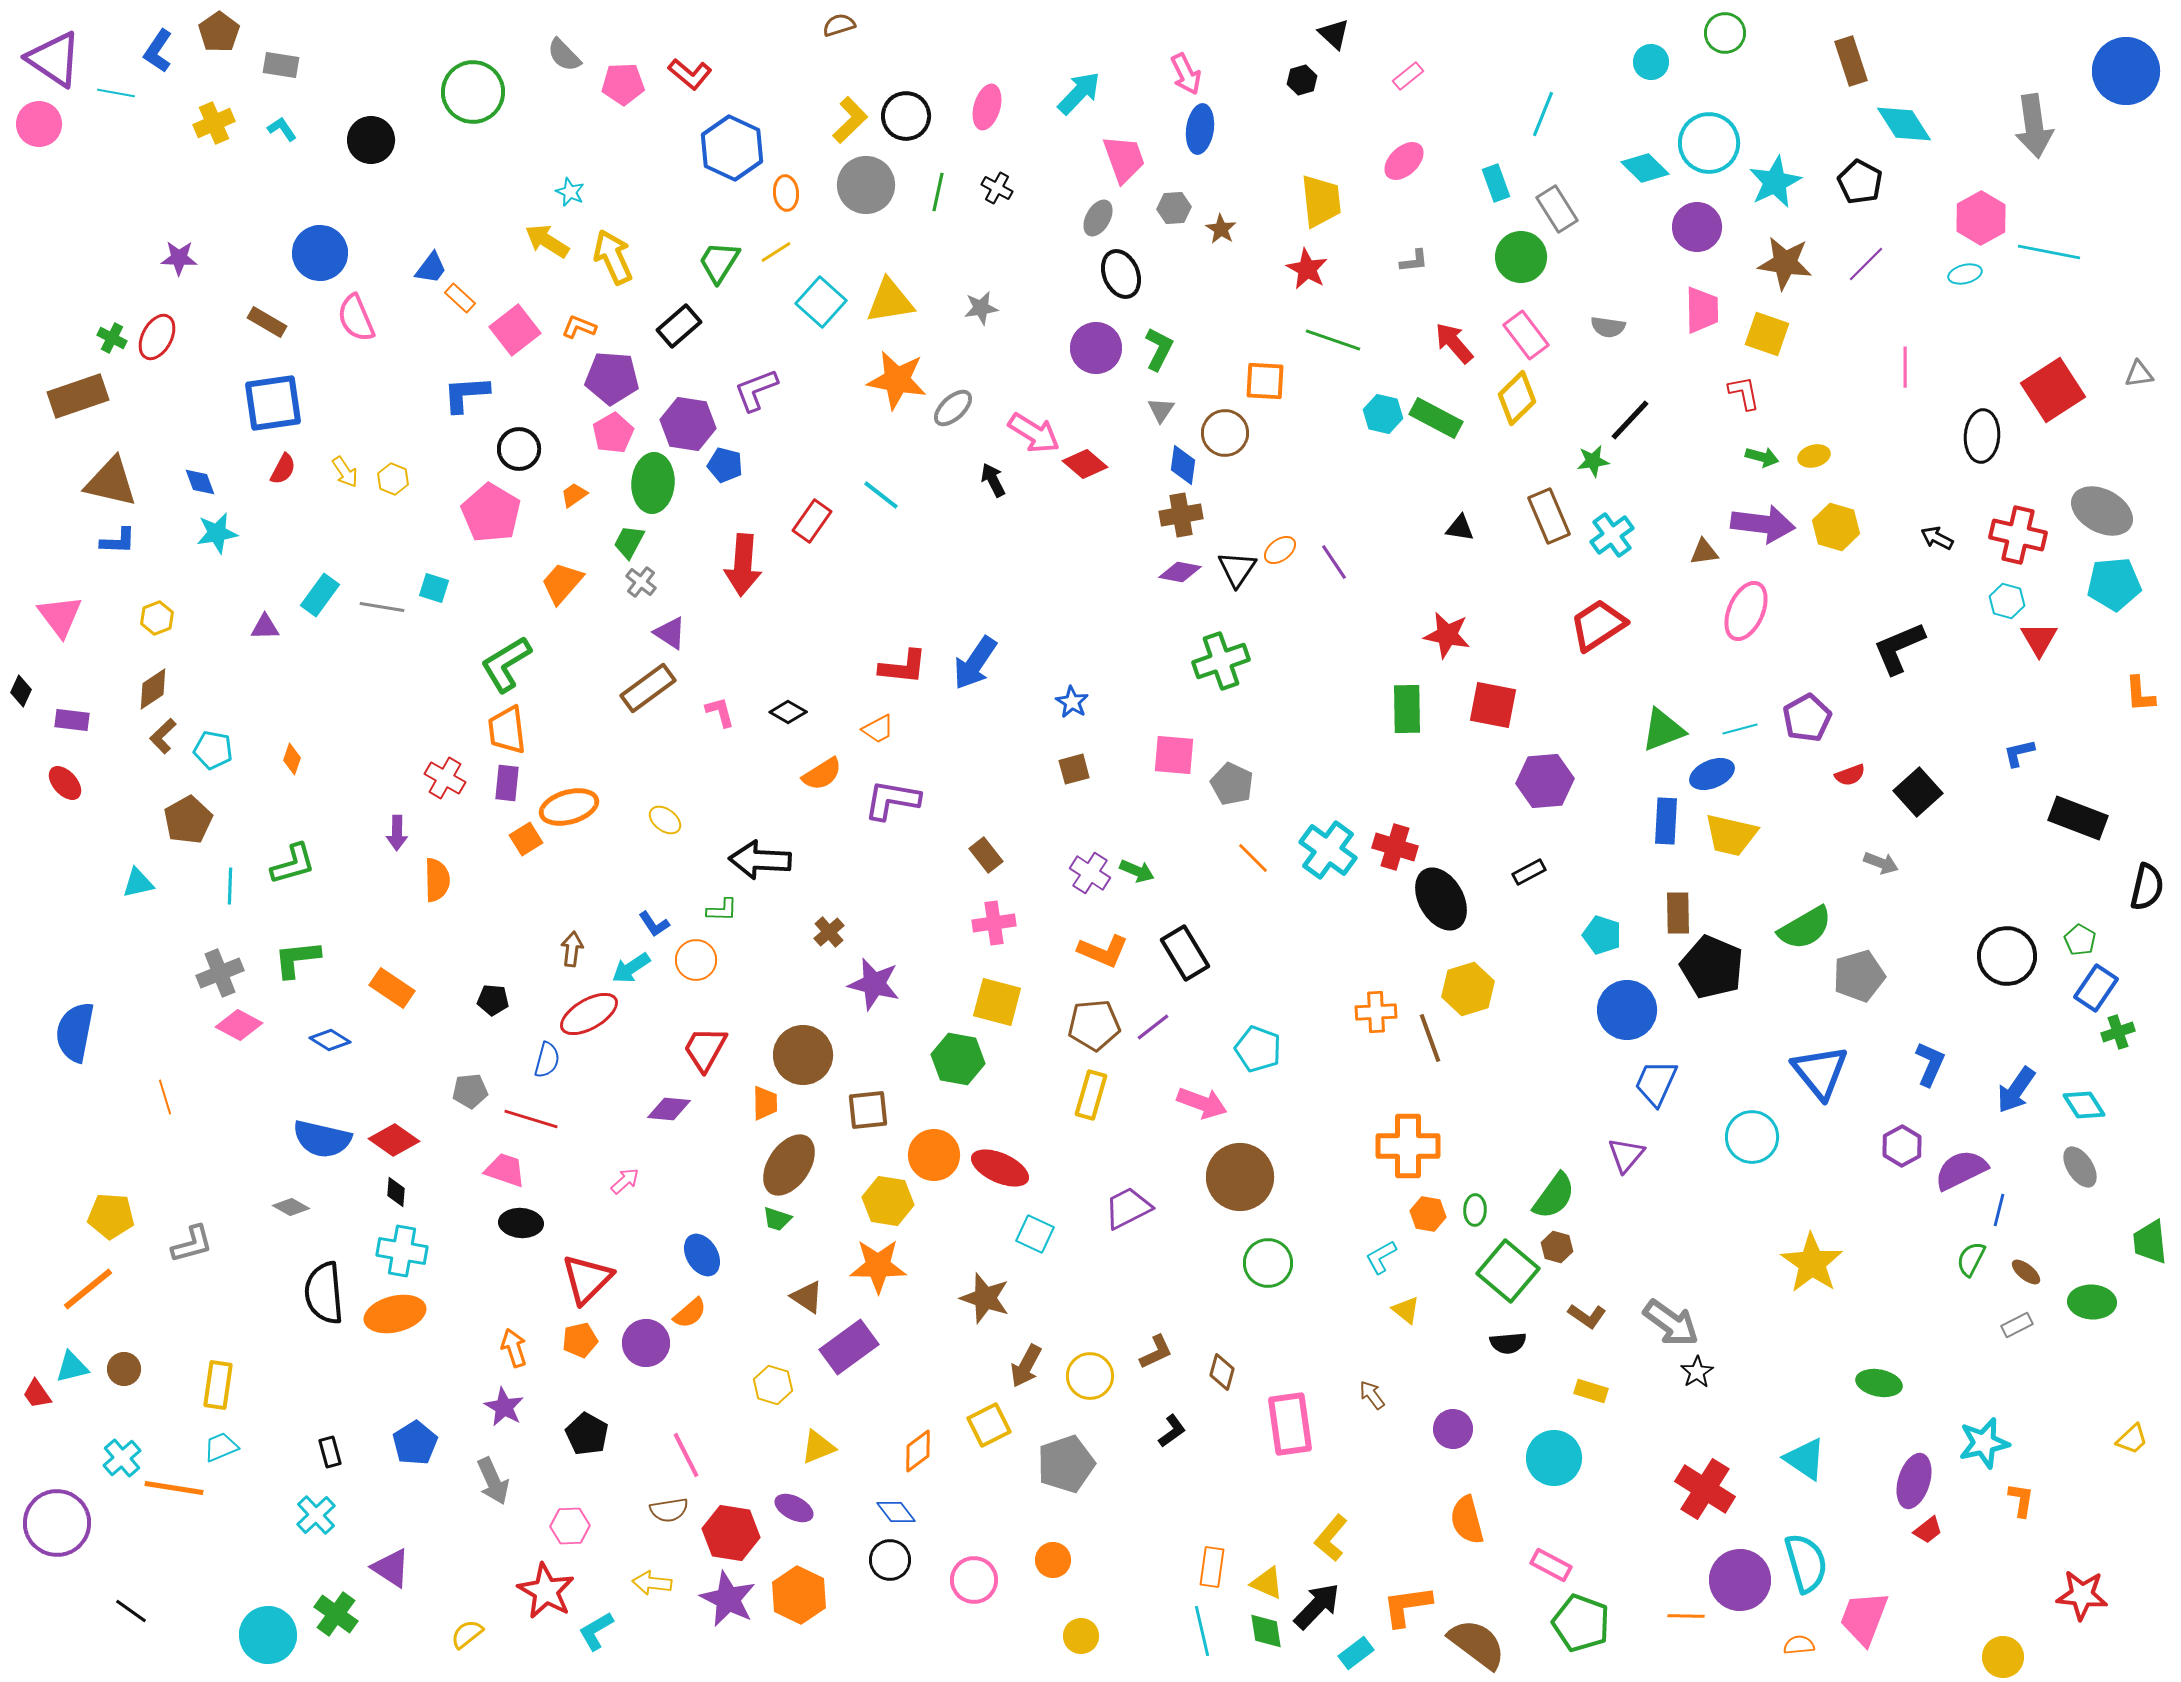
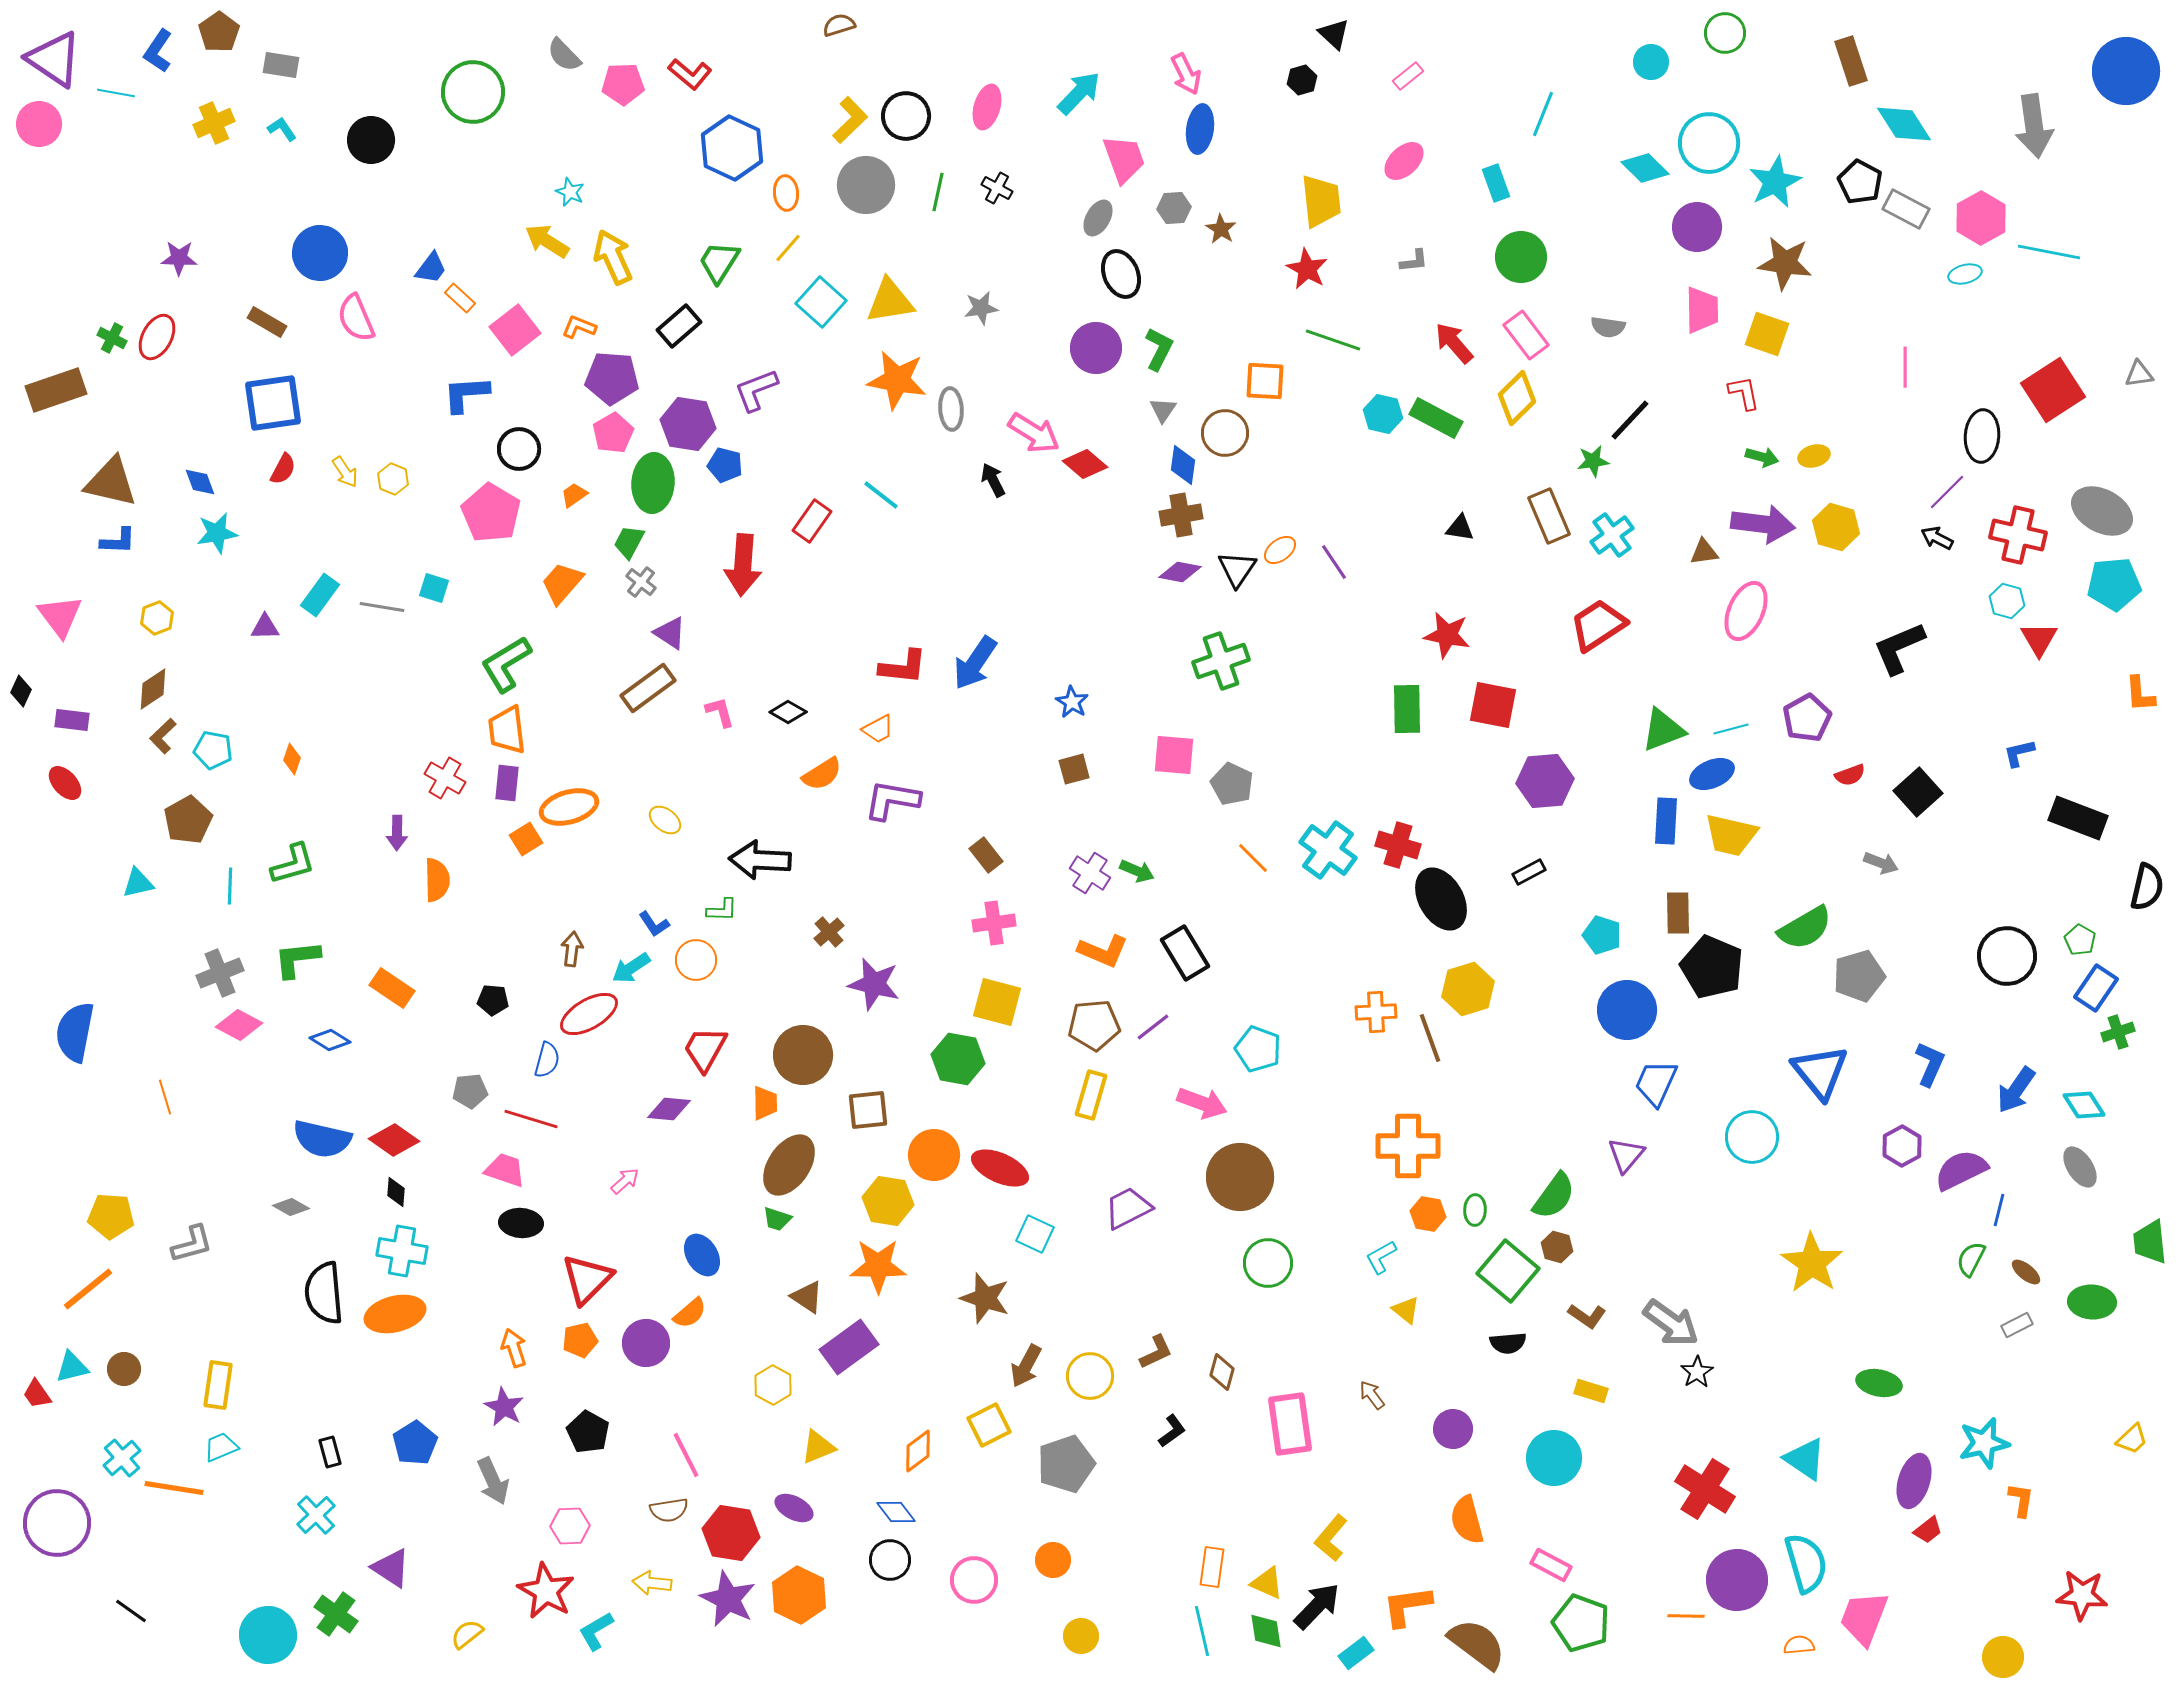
gray rectangle at (1557, 209): moved 349 px right; rotated 30 degrees counterclockwise
yellow line at (776, 252): moved 12 px right, 4 px up; rotated 16 degrees counterclockwise
purple line at (1866, 264): moved 81 px right, 228 px down
brown rectangle at (78, 396): moved 22 px left, 6 px up
gray ellipse at (953, 408): moved 2 px left, 1 px down; rotated 51 degrees counterclockwise
gray triangle at (1161, 410): moved 2 px right
cyan line at (1740, 729): moved 9 px left
red cross at (1395, 847): moved 3 px right, 2 px up
yellow hexagon at (773, 1385): rotated 12 degrees clockwise
black pentagon at (587, 1434): moved 1 px right, 2 px up
purple circle at (1740, 1580): moved 3 px left
